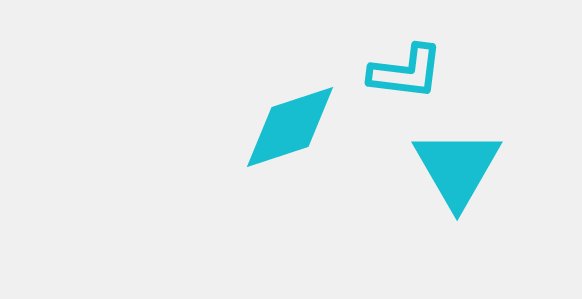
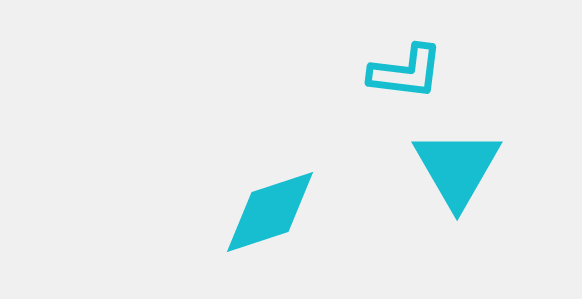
cyan diamond: moved 20 px left, 85 px down
